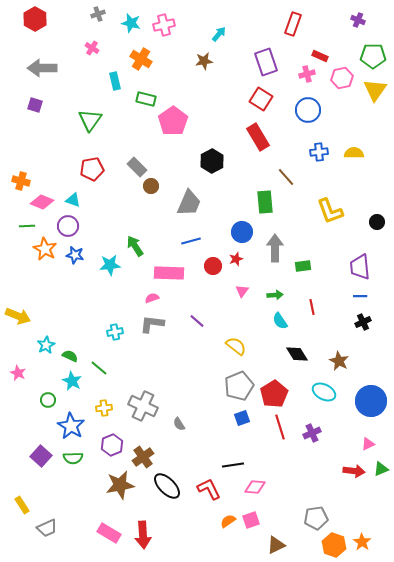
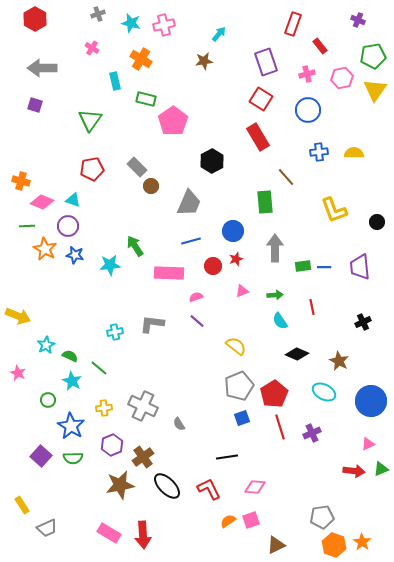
red rectangle at (320, 56): moved 10 px up; rotated 28 degrees clockwise
green pentagon at (373, 56): rotated 10 degrees counterclockwise
yellow L-shape at (330, 211): moved 4 px right, 1 px up
blue circle at (242, 232): moved 9 px left, 1 px up
pink triangle at (242, 291): rotated 32 degrees clockwise
blue line at (360, 296): moved 36 px left, 29 px up
pink semicircle at (152, 298): moved 44 px right, 1 px up
black diamond at (297, 354): rotated 35 degrees counterclockwise
black line at (233, 465): moved 6 px left, 8 px up
gray pentagon at (316, 518): moved 6 px right, 1 px up
